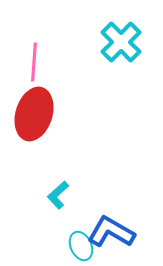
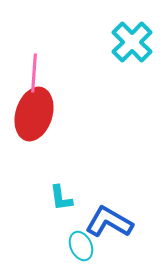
cyan cross: moved 11 px right
pink line: moved 11 px down
cyan L-shape: moved 3 px right, 3 px down; rotated 56 degrees counterclockwise
blue L-shape: moved 2 px left, 10 px up
